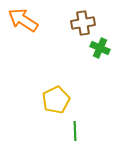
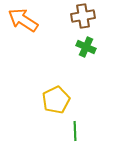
brown cross: moved 7 px up
green cross: moved 14 px left, 1 px up
